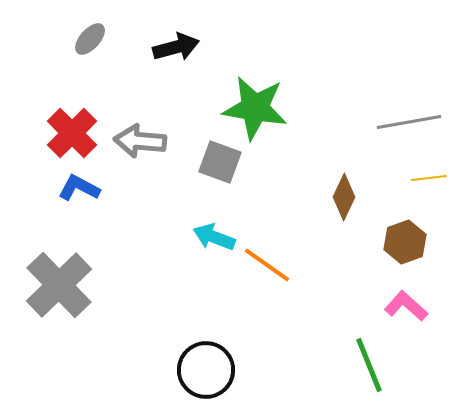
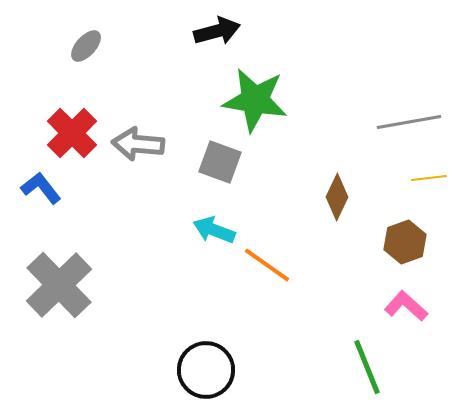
gray ellipse: moved 4 px left, 7 px down
black arrow: moved 41 px right, 16 px up
green star: moved 8 px up
gray arrow: moved 2 px left, 3 px down
blue L-shape: moved 38 px left; rotated 24 degrees clockwise
brown diamond: moved 7 px left
cyan arrow: moved 7 px up
green line: moved 2 px left, 2 px down
